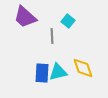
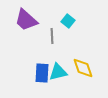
purple trapezoid: moved 1 px right, 3 px down
